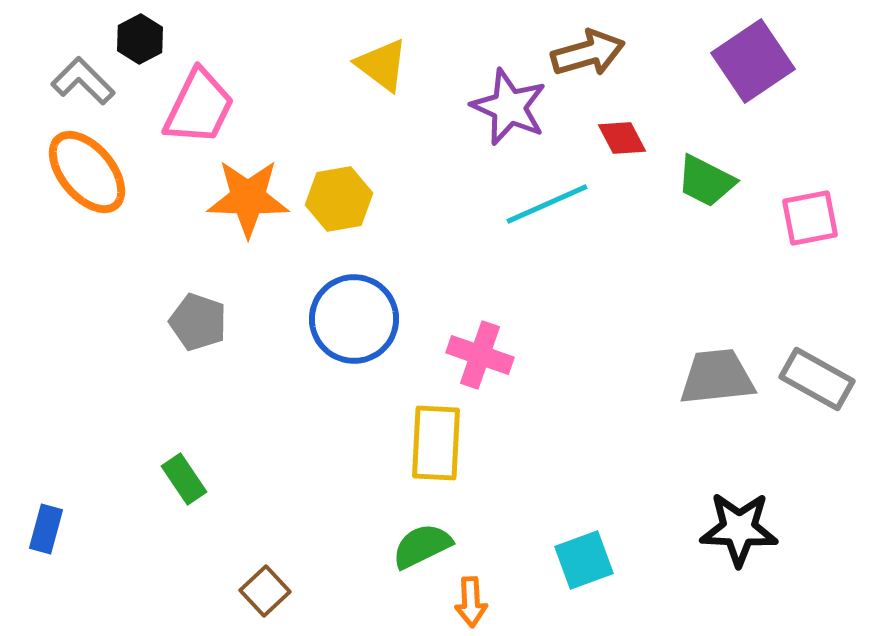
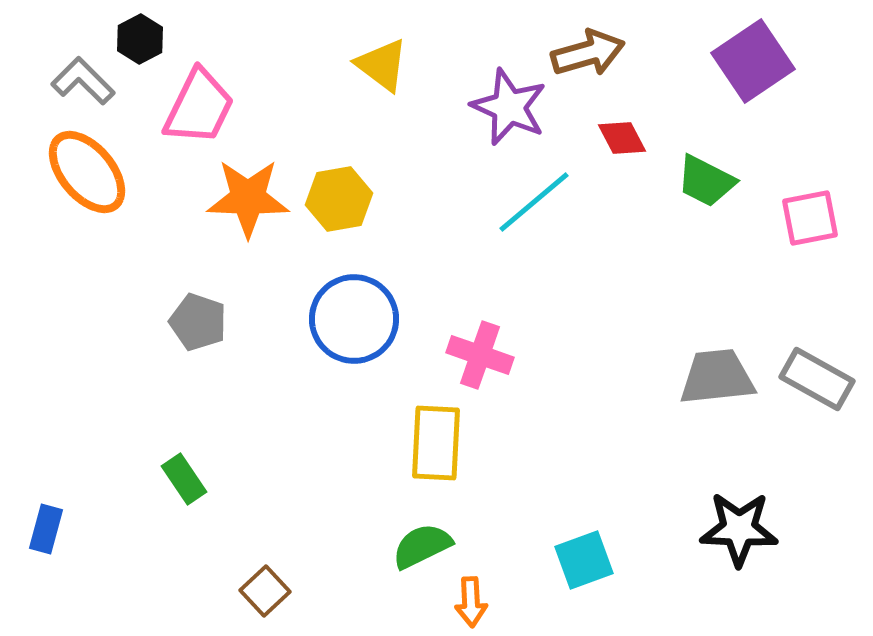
cyan line: moved 13 px left, 2 px up; rotated 16 degrees counterclockwise
